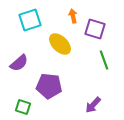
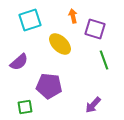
purple semicircle: moved 1 px up
green square: moved 2 px right; rotated 28 degrees counterclockwise
